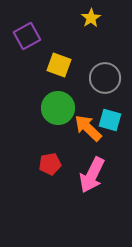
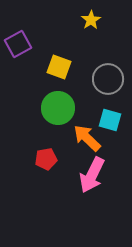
yellow star: moved 2 px down
purple square: moved 9 px left, 8 px down
yellow square: moved 2 px down
gray circle: moved 3 px right, 1 px down
orange arrow: moved 1 px left, 10 px down
red pentagon: moved 4 px left, 5 px up
